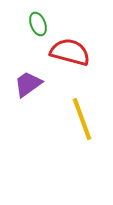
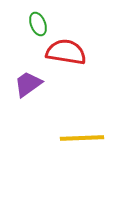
red semicircle: moved 4 px left; rotated 6 degrees counterclockwise
yellow line: moved 19 px down; rotated 72 degrees counterclockwise
